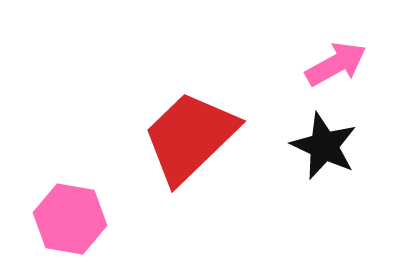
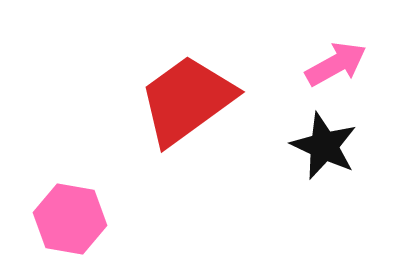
red trapezoid: moved 3 px left, 37 px up; rotated 8 degrees clockwise
